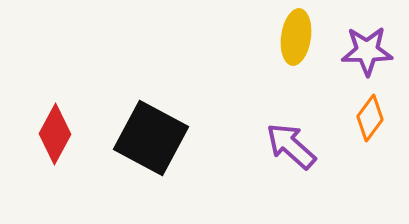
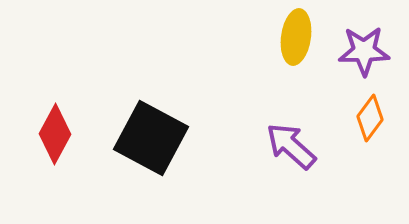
purple star: moved 3 px left
